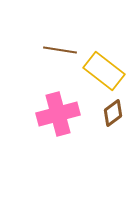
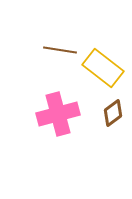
yellow rectangle: moved 1 px left, 3 px up
